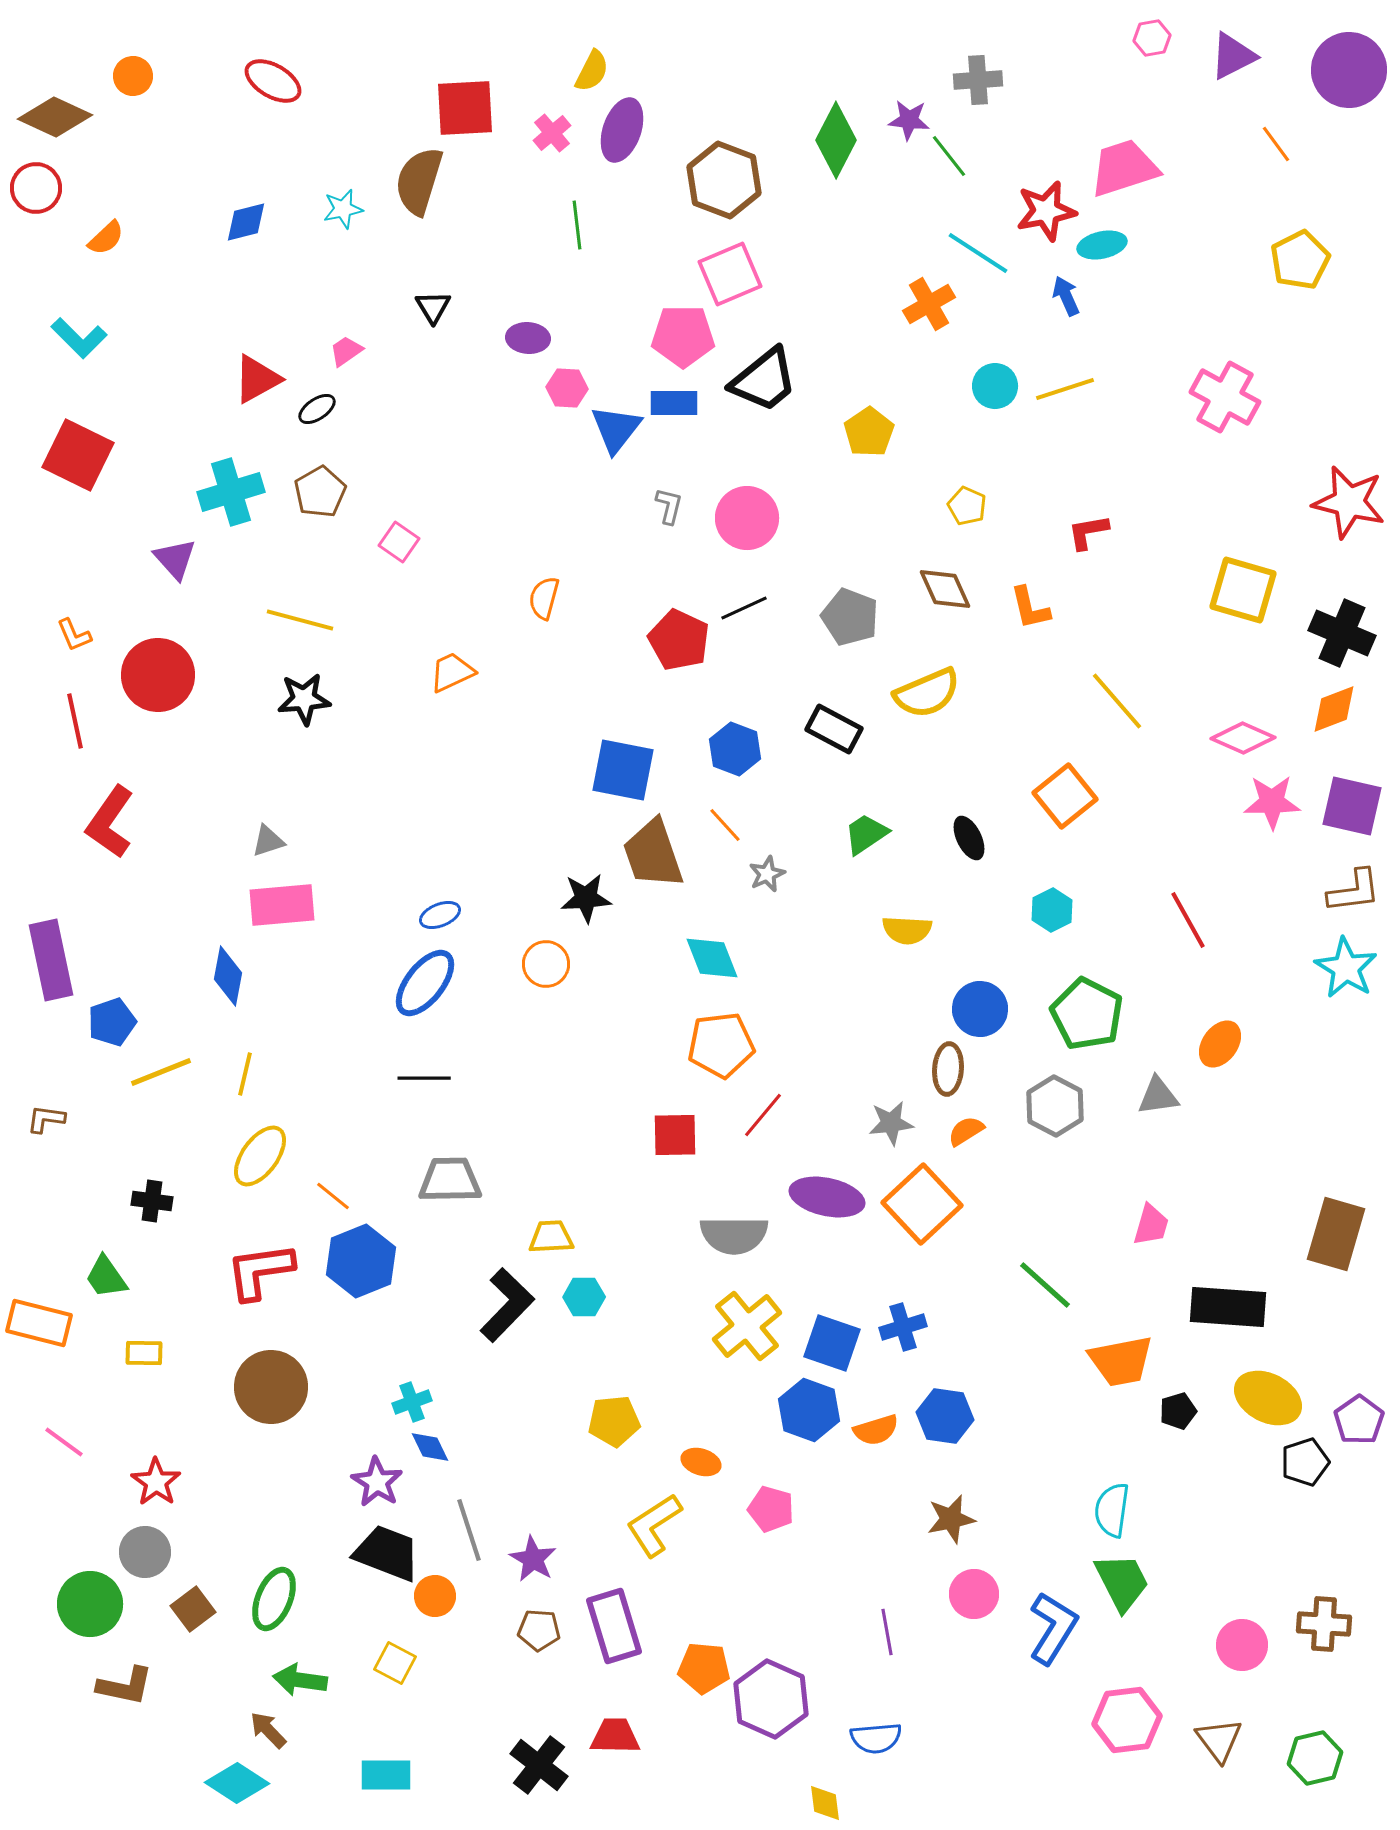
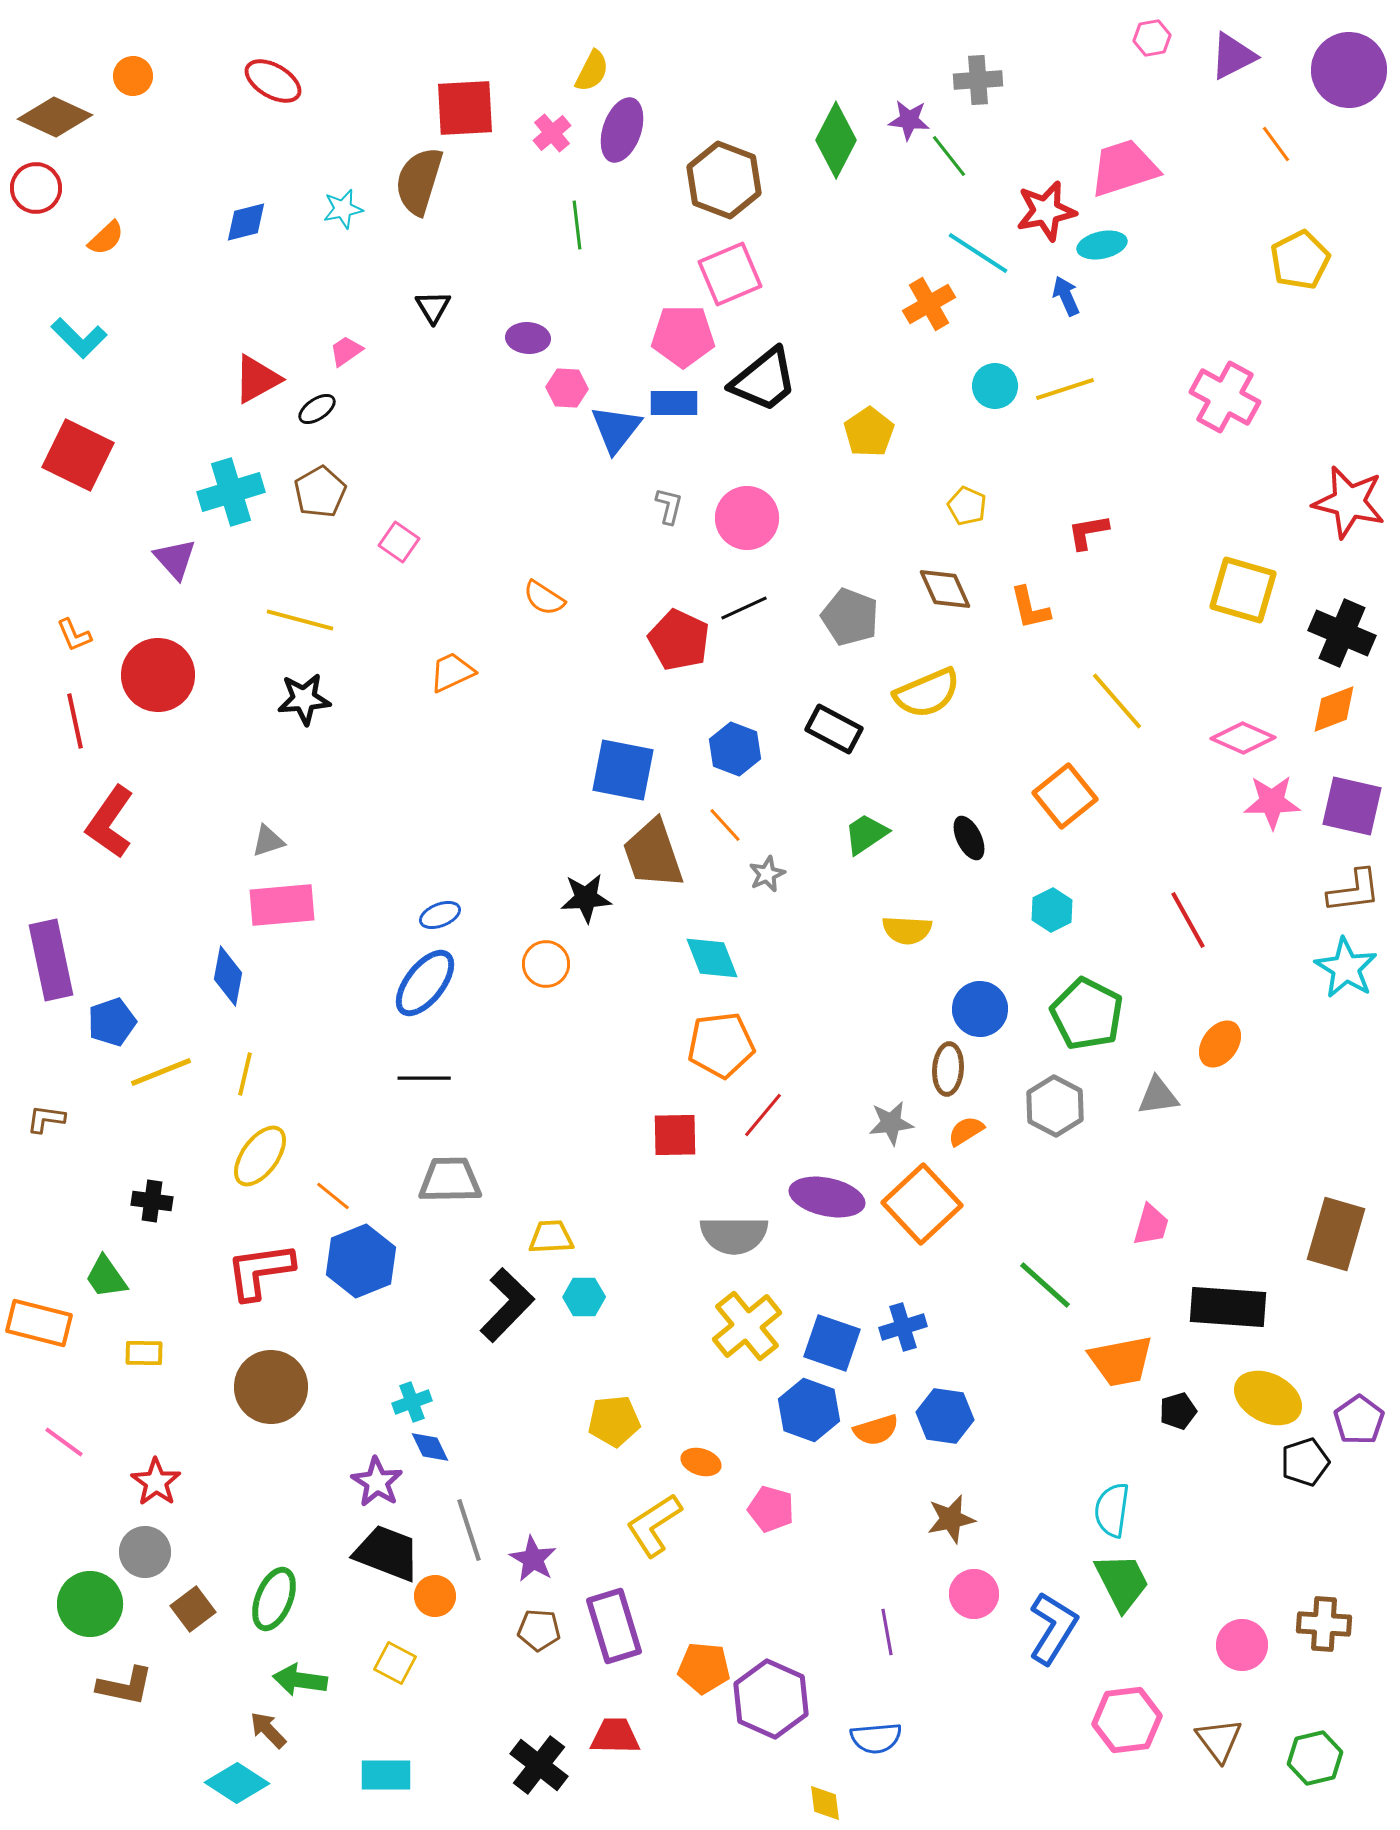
orange semicircle at (544, 598): rotated 72 degrees counterclockwise
